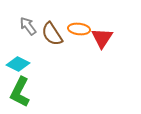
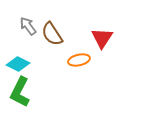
orange ellipse: moved 31 px down; rotated 20 degrees counterclockwise
